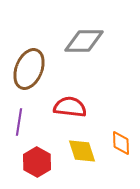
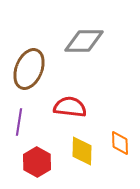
orange diamond: moved 1 px left
yellow diamond: rotated 20 degrees clockwise
